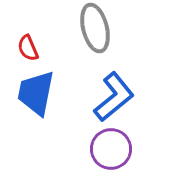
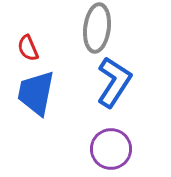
gray ellipse: moved 2 px right; rotated 21 degrees clockwise
blue L-shape: moved 15 px up; rotated 18 degrees counterclockwise
